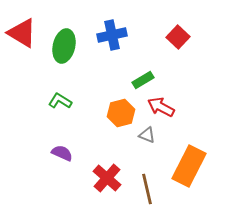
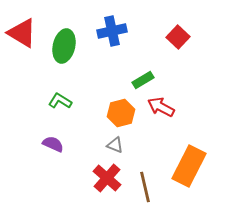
blue cross: moved 4 px up
gray triangle: moved 32 px left, 10 px down
purple semicircle: moved 9 px left, 9 px up
brown line: moved 2 px left, 2 px up
